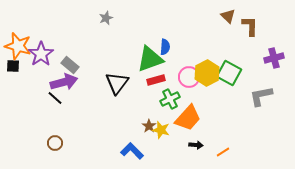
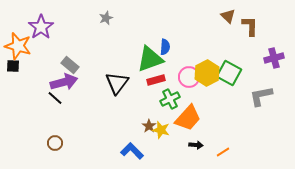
purple star: moved 27 px up
